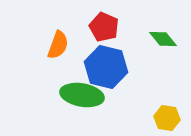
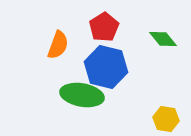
red pentagon: rotated 16 degrees clockwise
yellow hexagon: moved 1 px left, 1 px down
